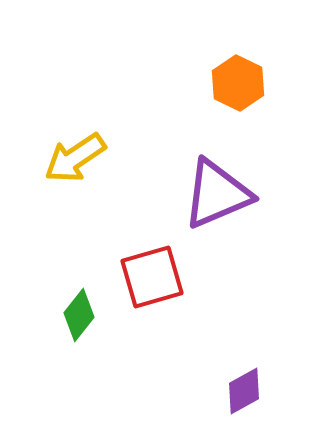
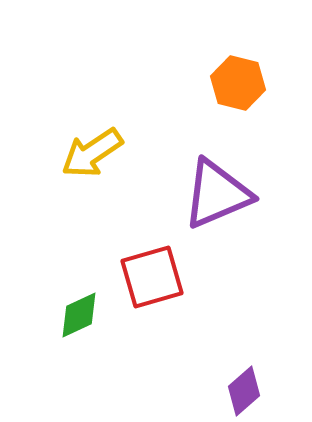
orange hexagon: rotated 12 degrees counterclockwise
yellow arrow: moved 17 px right, 5 px up
green diamond: rotated 27 degrees clockwise
purple diamond: rotated 12 degrees counterclockwise
